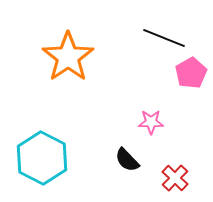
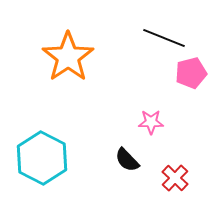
pink pentagon: rotated 16 degrees clockwise
